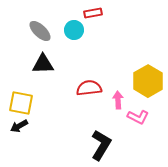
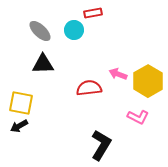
pink arrow: moved 26 px up; rotated 66 degrees counterclockwise
